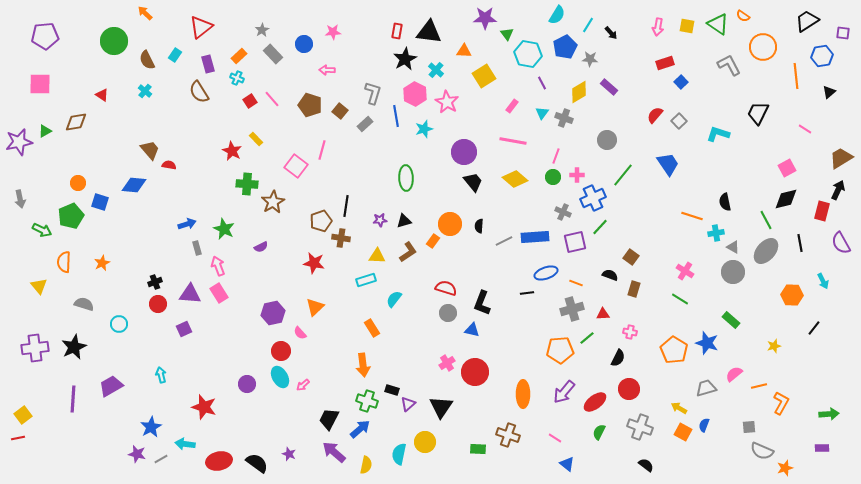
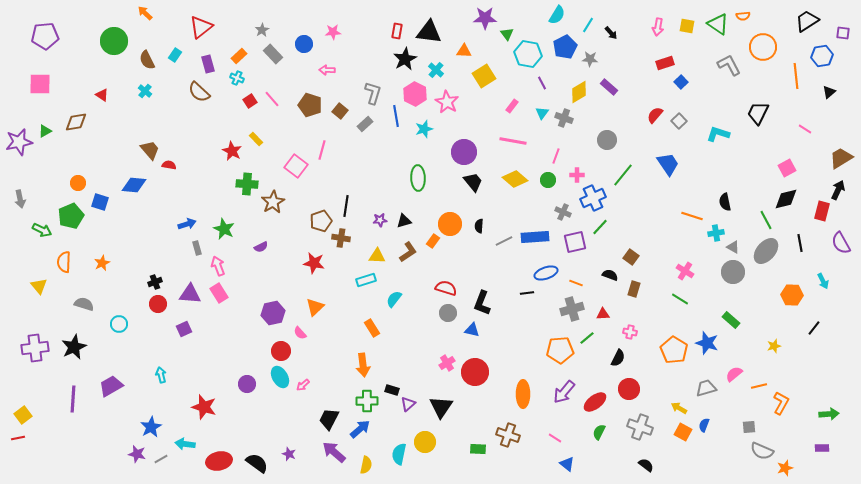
orange semicircle at (743, 16): rotated 40 degrees counterclockwise
brown semicircle at (199, 92): rotated 15 degrees counterclockwise
green circle at (553, 177): moved 5 px left, 3 px down
green ellipse at (406, 178): moved 12 px right
green cross at (367, 401): rotated 20 degrees counterclockwise
